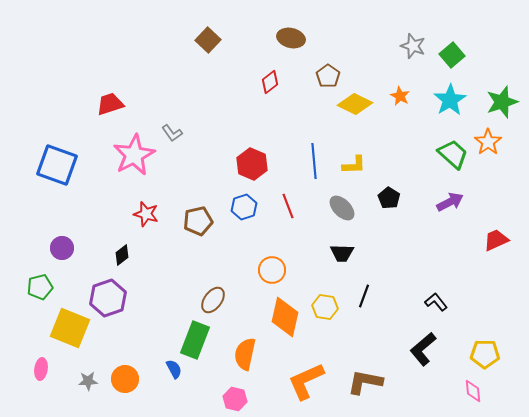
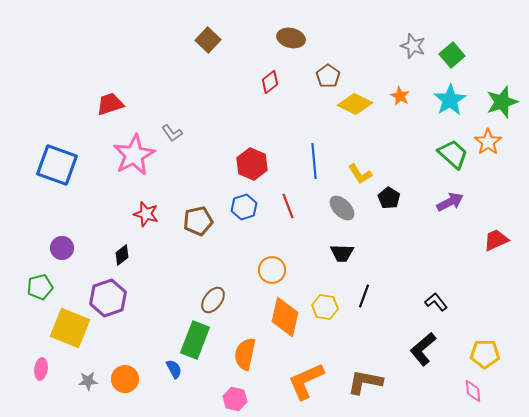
yellow L-shape at (354, 165): moved 6 px right, 9 px down; rotated 60 degrees clockwise
